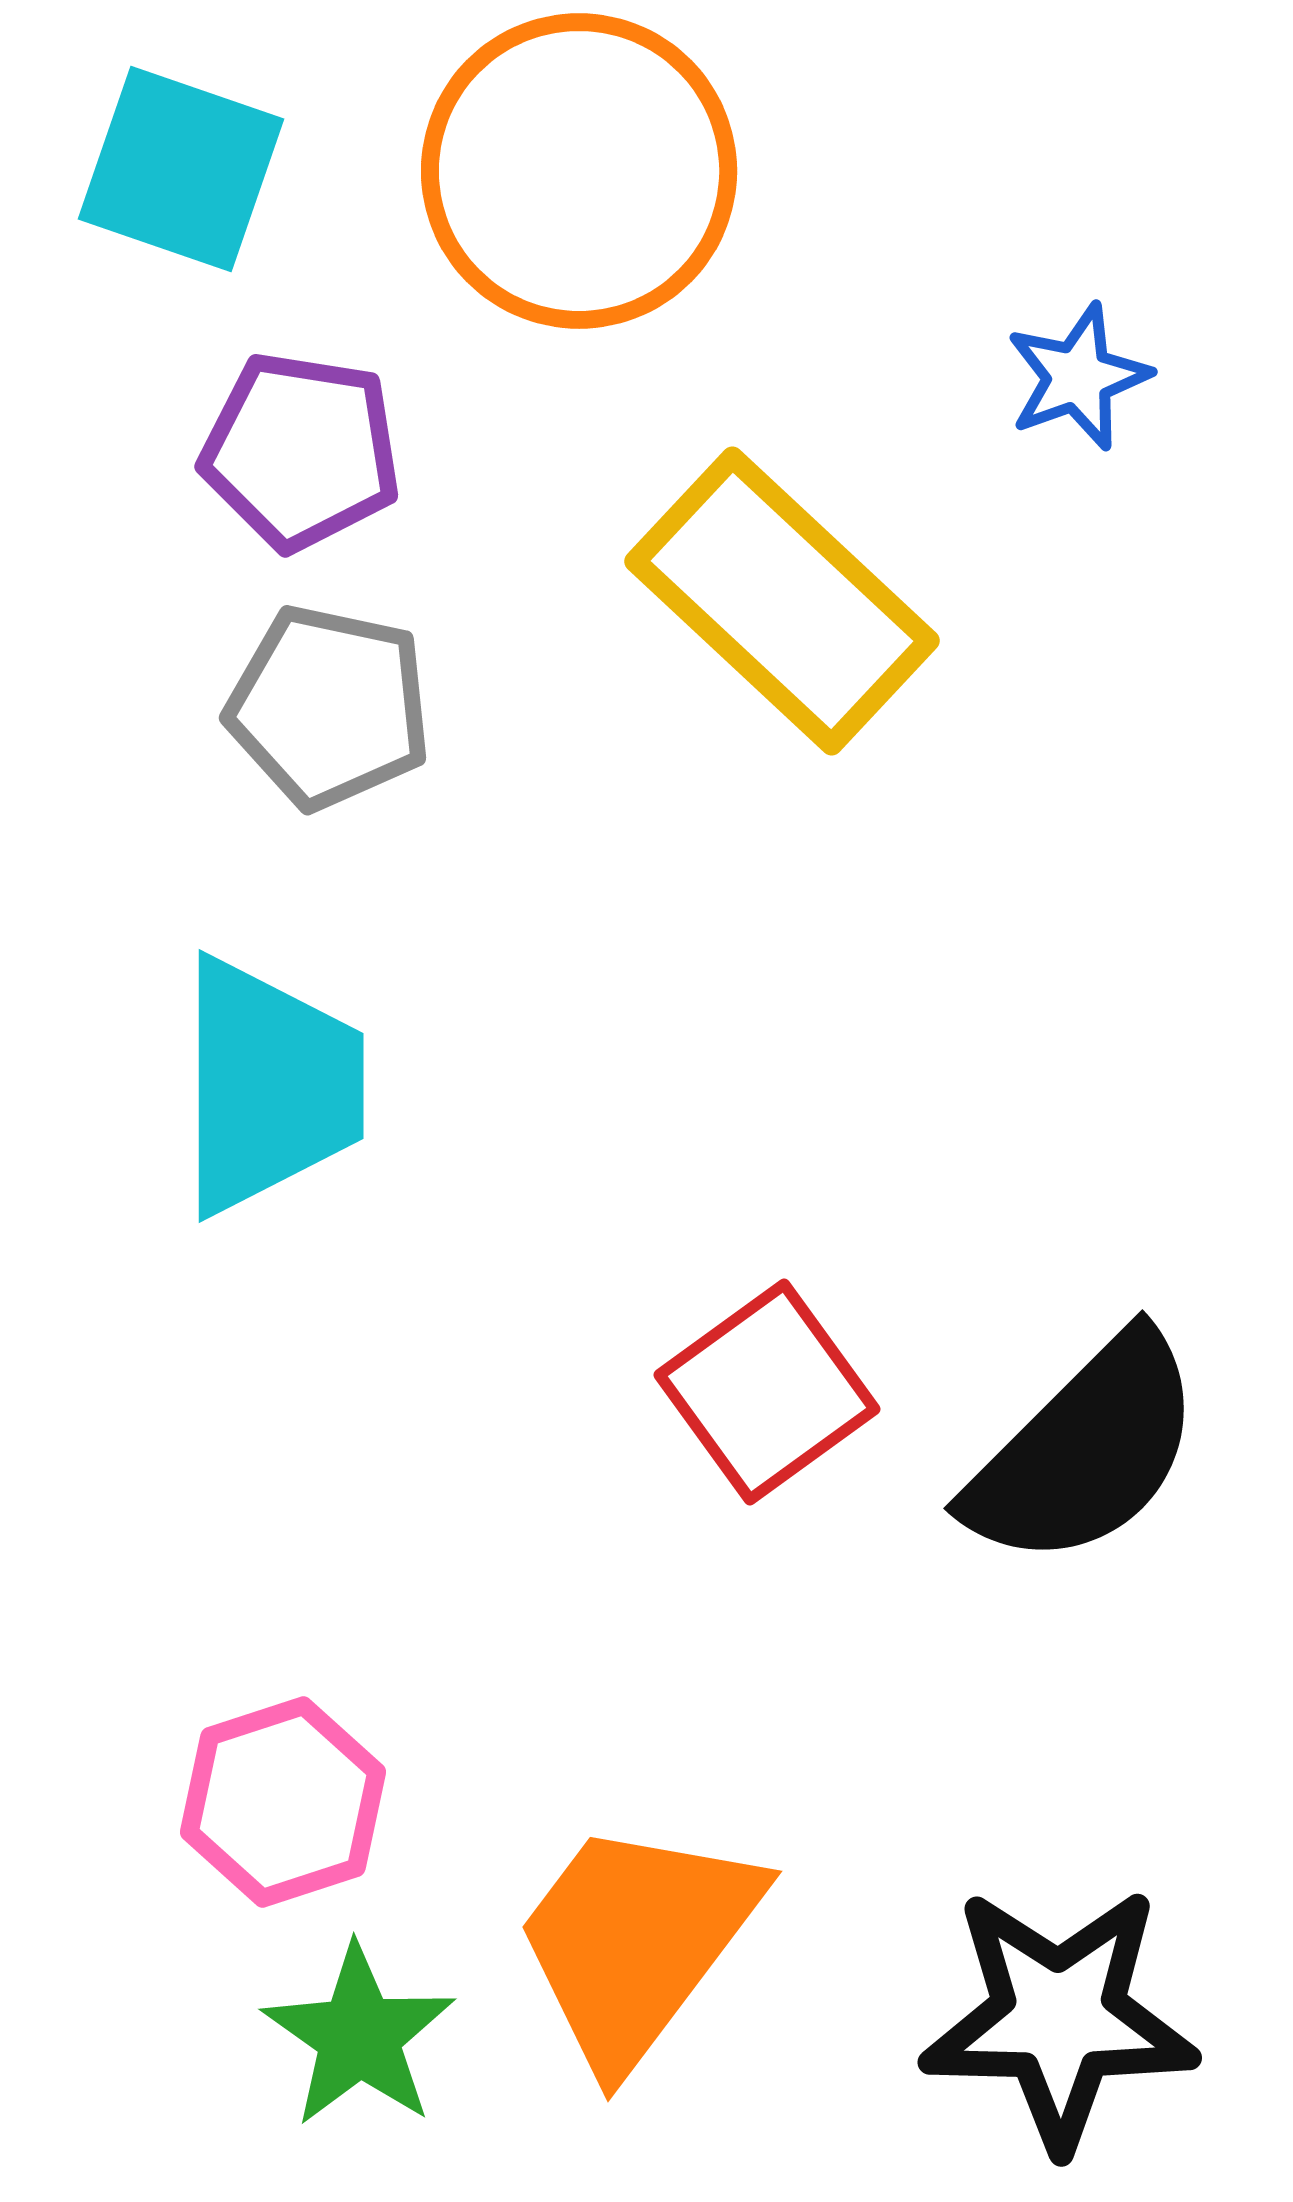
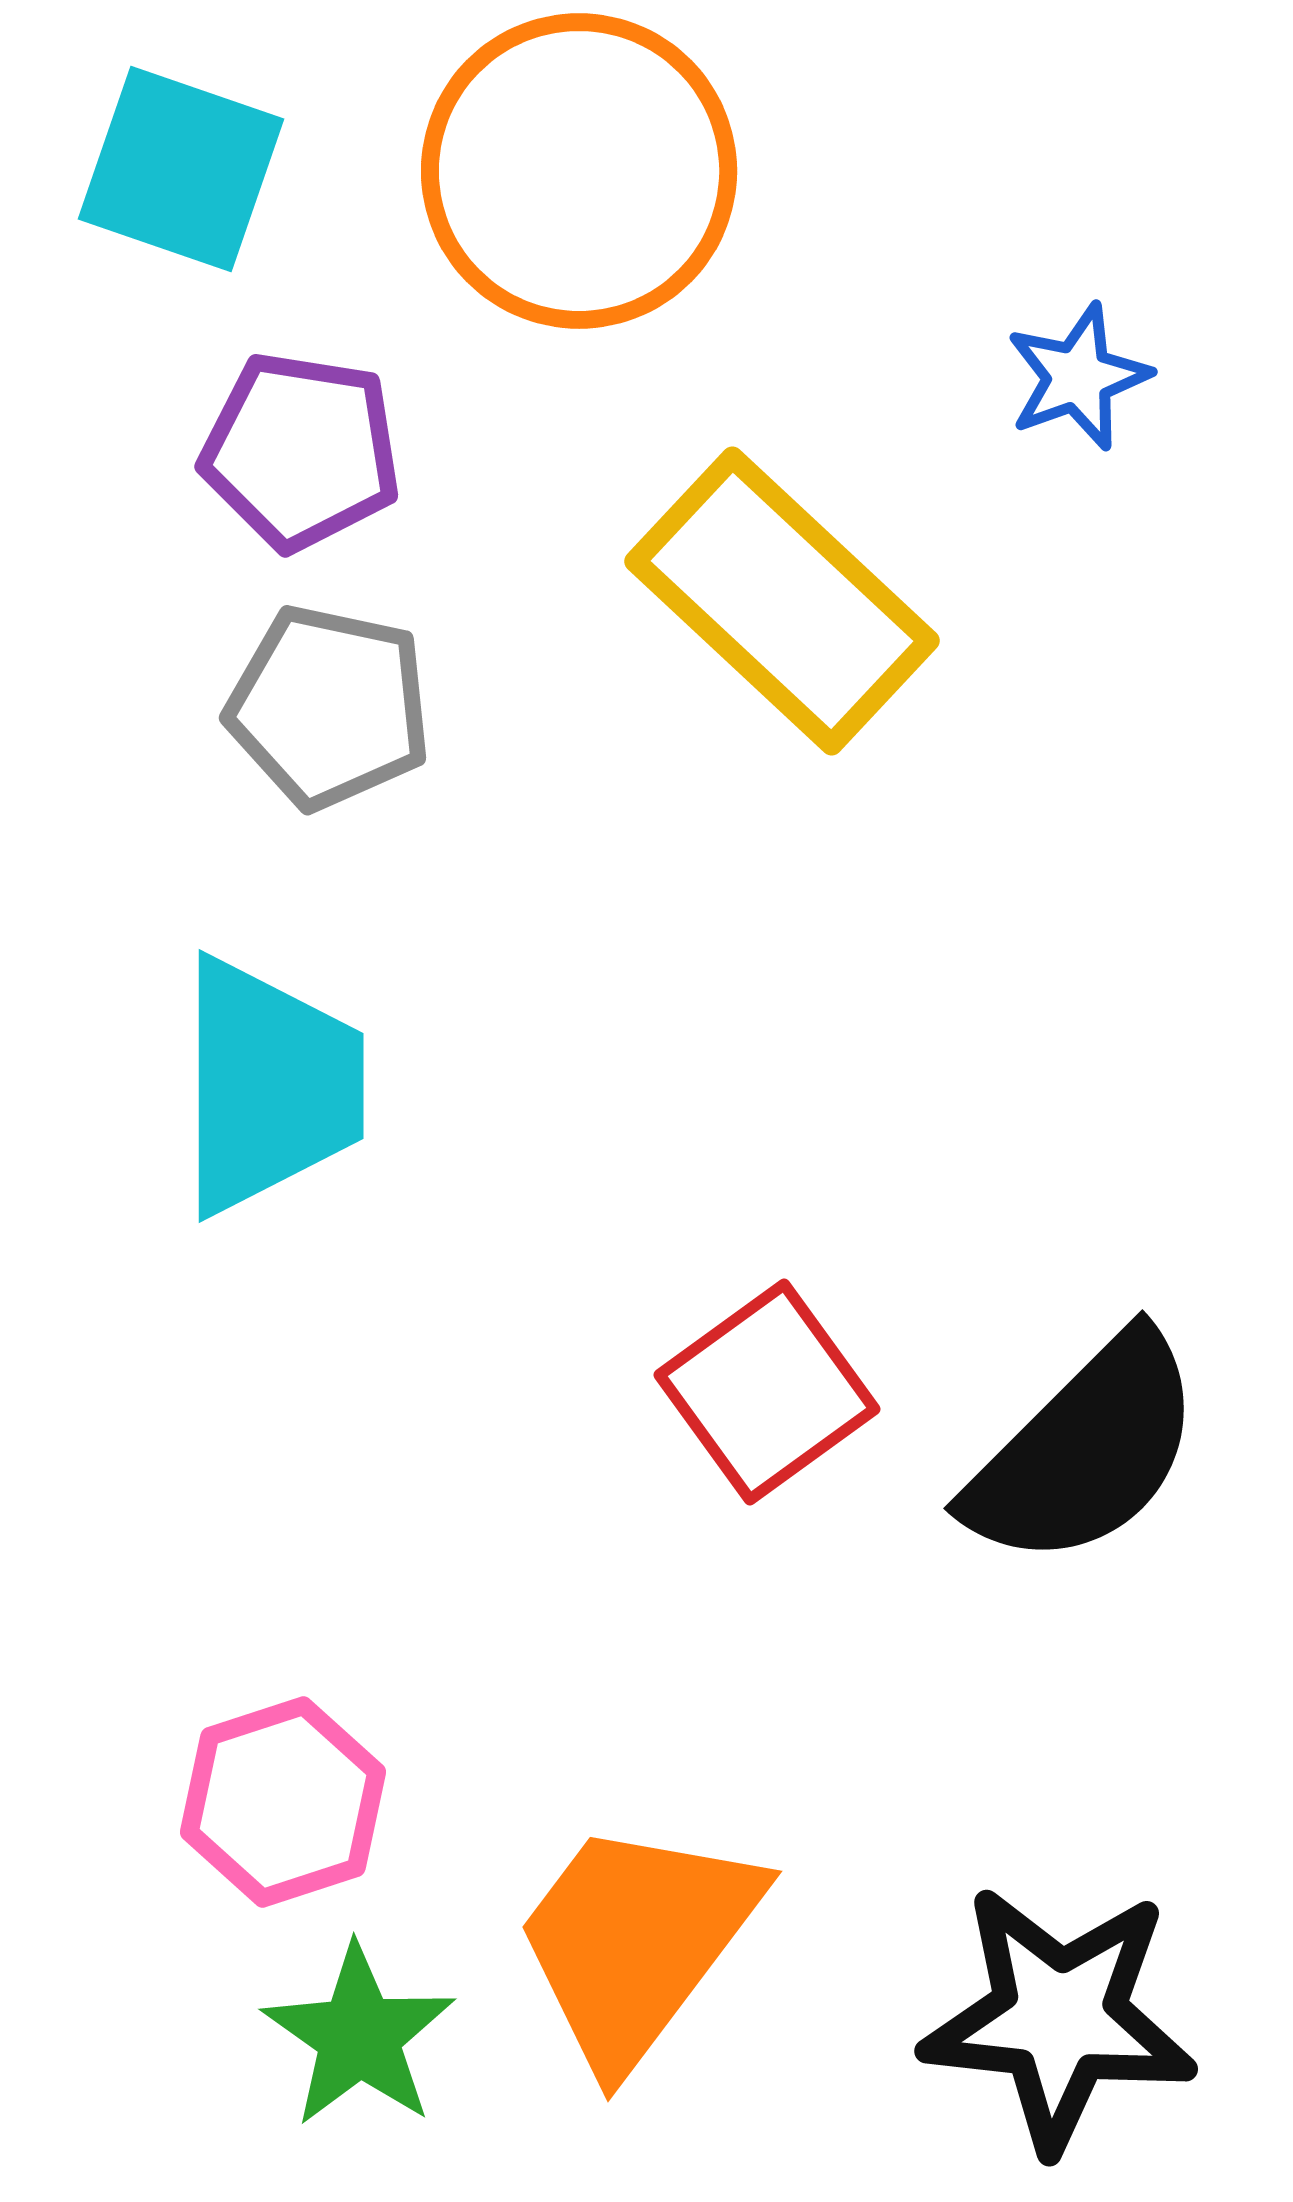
black star: rotated 5 degrees clockwise
